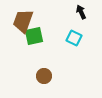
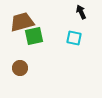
brown trapezoid: moved 1 px left, 1 px down; rotated 55 degrees clockwise
cyan square: rotated 14 degrees counterclockwise
brown circle: moved 24 px left, 8 px up
